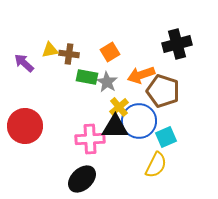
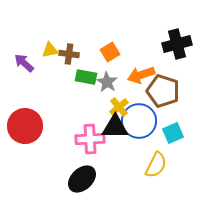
green rectangle: moved 1 px left
cyan square: moved 7 px right, 4 px up
